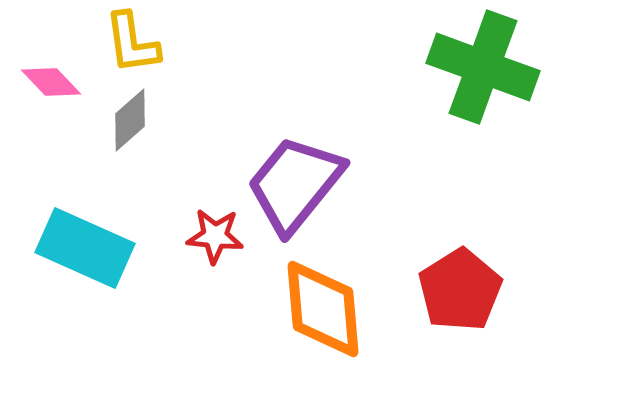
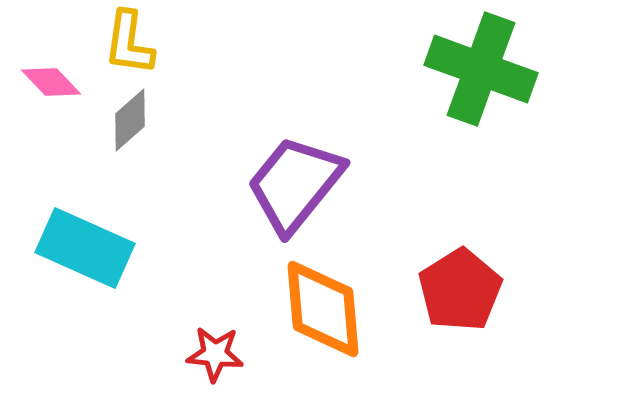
yellow L-shape: moved 3 px left; rotated 16 degrees clockwise
green cross: moved 2 px left, 2 px down
red star: moved 118 px down
